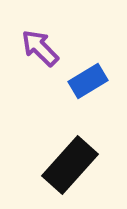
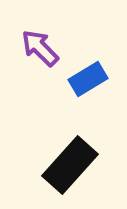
blue rectangle: moved 2 px up
